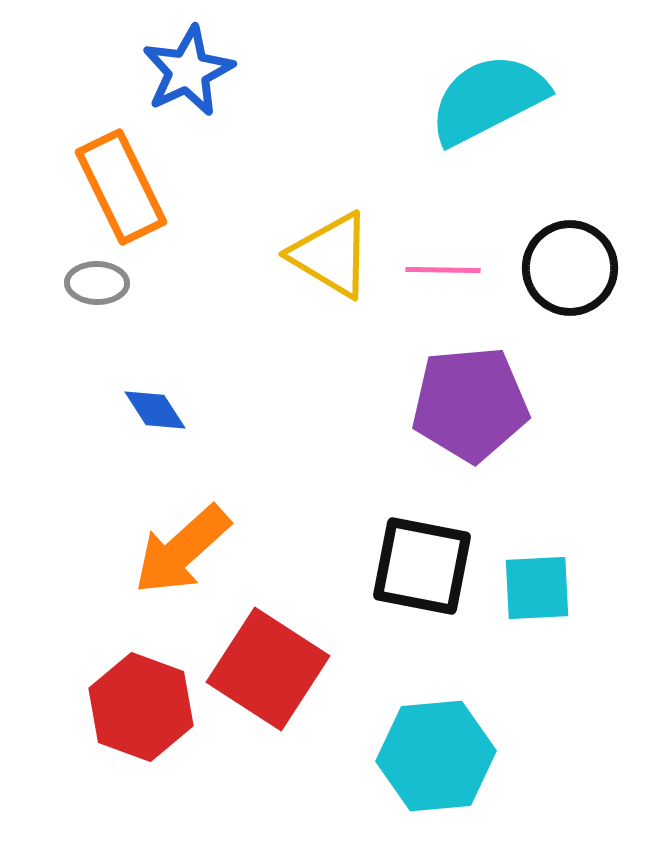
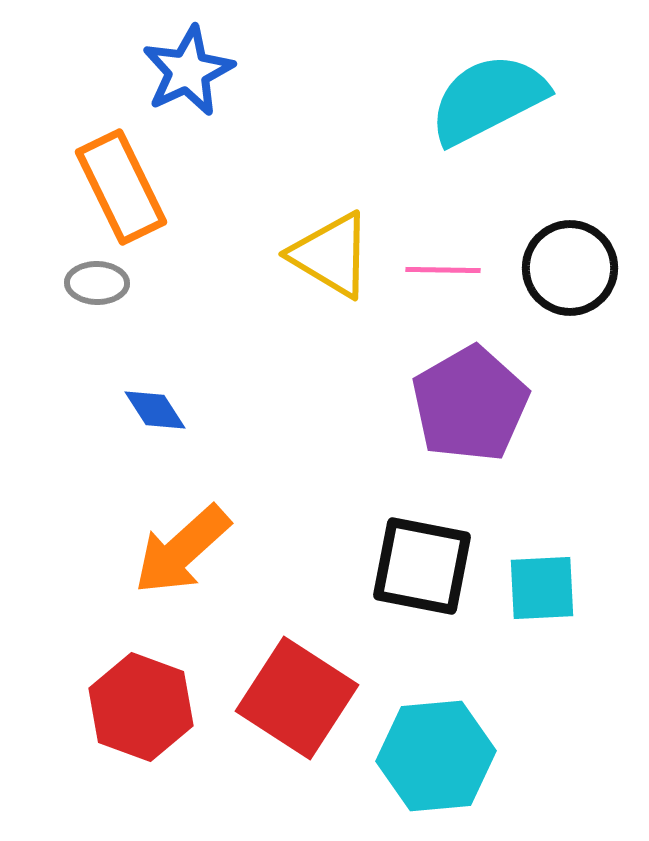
purple pentagon: rotated 25 degrees counterclockwise
cyan square: moved 5 px right
red square: moved 29 px right, 29 px down
